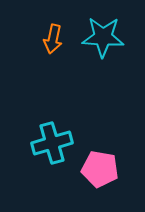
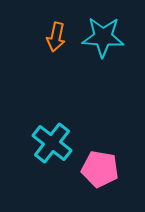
orange arrow: moved 3 px right, 2 px up
cyan cross: rotated 36 degrees counterclockwise
